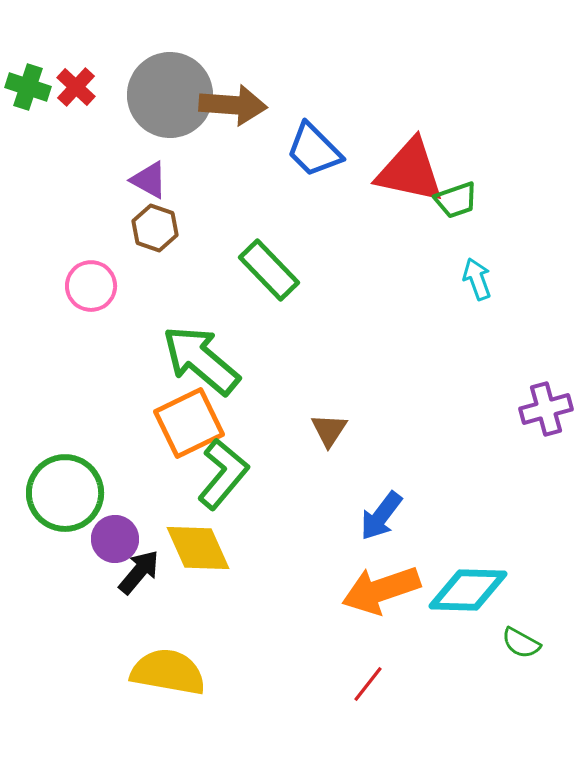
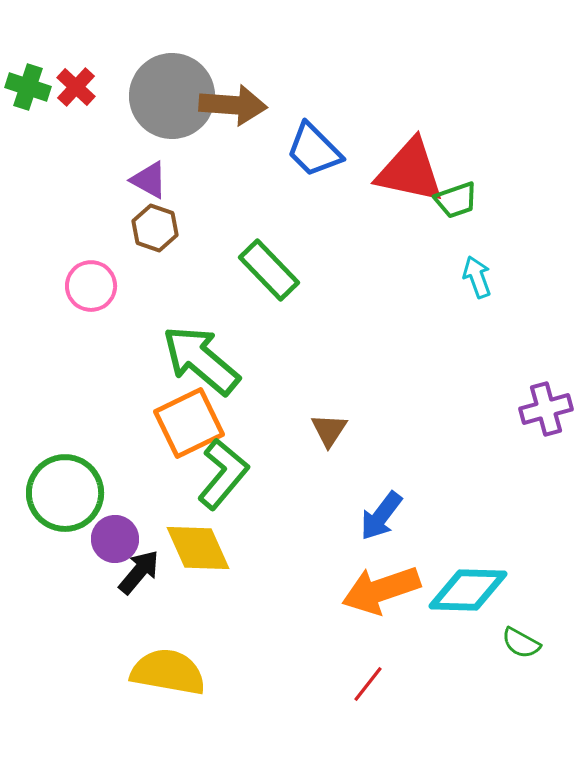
gray circle: moved 2 px right, 1 px down
cyan arrow: moved 2 px up
